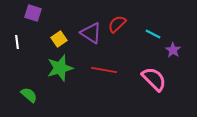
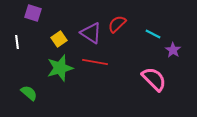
red line: moved 9 px left, 8 px up
green semicircle: moved 2 px up
